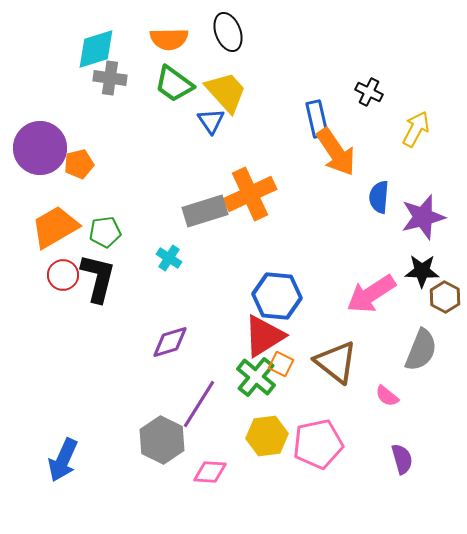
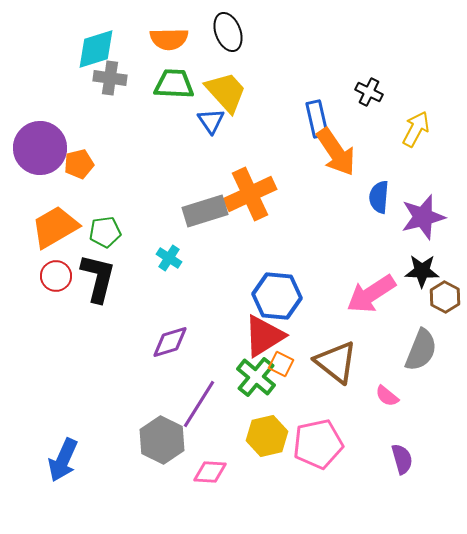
green trapezoid: rotated 147 degrees clockwise
red circle: moved 7 px left, 1 px down
yellow hexagon: rotated 6 degrees counterclockwise
